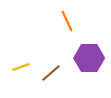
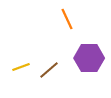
orange line: moved 2 px up
brown line: moved 2 px left, 3 px up
